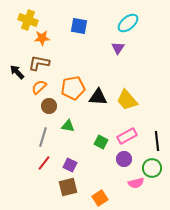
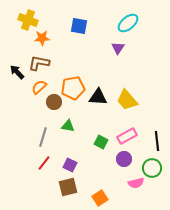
brown circle: moved 5 px right, 4 px up
